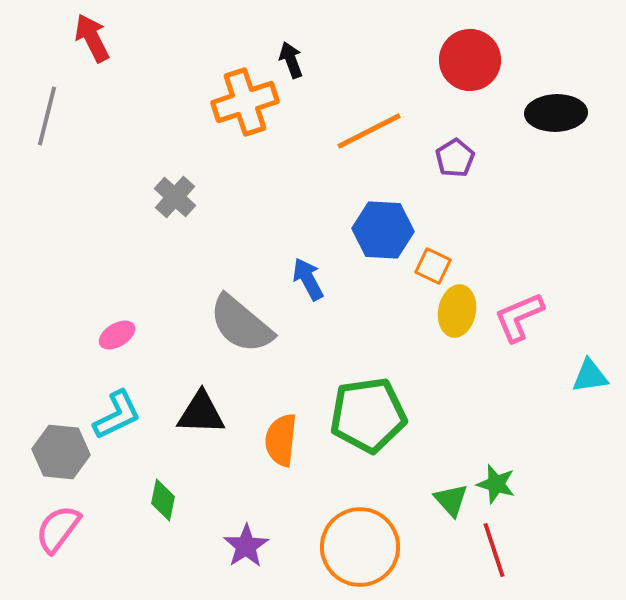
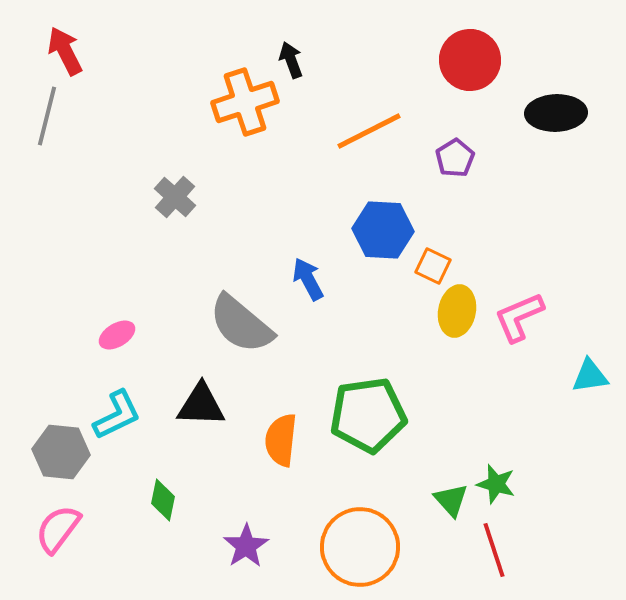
red arrow: moved 27 px left, 13 px down
black triangle: moved 8 px up
